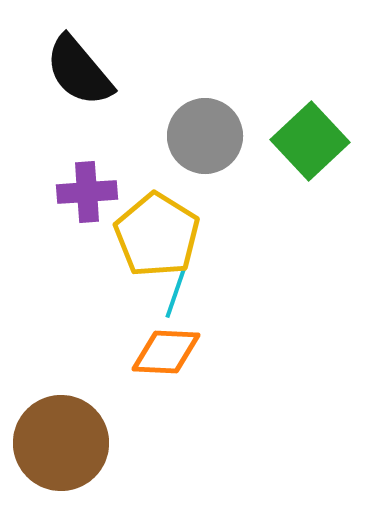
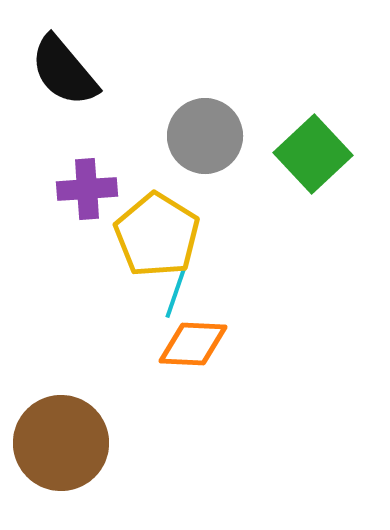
black semicircle: moved 15 px left
green square: moved 3 px right, 13 px down
purple cross: moved 3 px up
orange diamond: moved 27 px right, 8 px up
